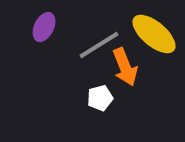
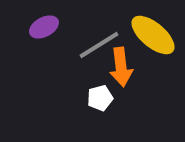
purple ellipse: rotated 36 degrees clockwise
yellow ellipse: moved 1 px left, 1 px down
orange arrow: moved 4 px left; rotated 15 degrees clockwise
